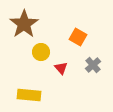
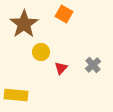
orange square: moved 14 px left, 23 px up
red triangle: rotated 24 degrees clockwise
yellow rectangle: moved 13 px left
